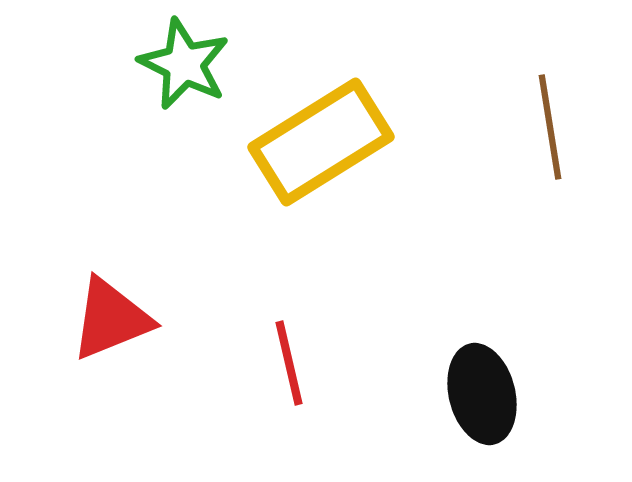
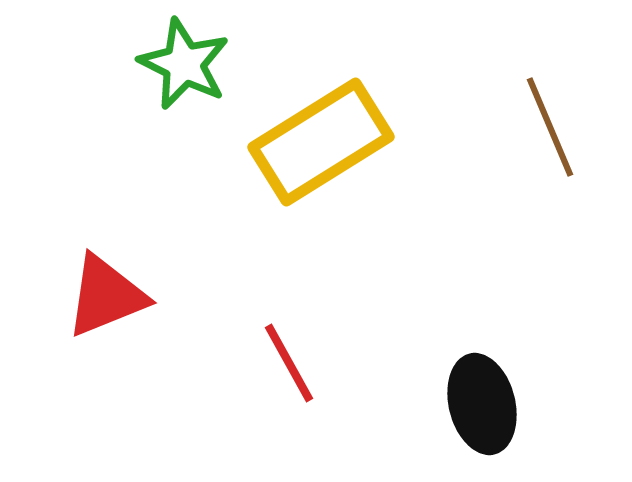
brown line: rotated 14 degrees counterclockwise
red triangle: moved 5 px left, 23 px up
red line: rotated 16 degrees counterclockwise
black ellipse: moved 10 px down
